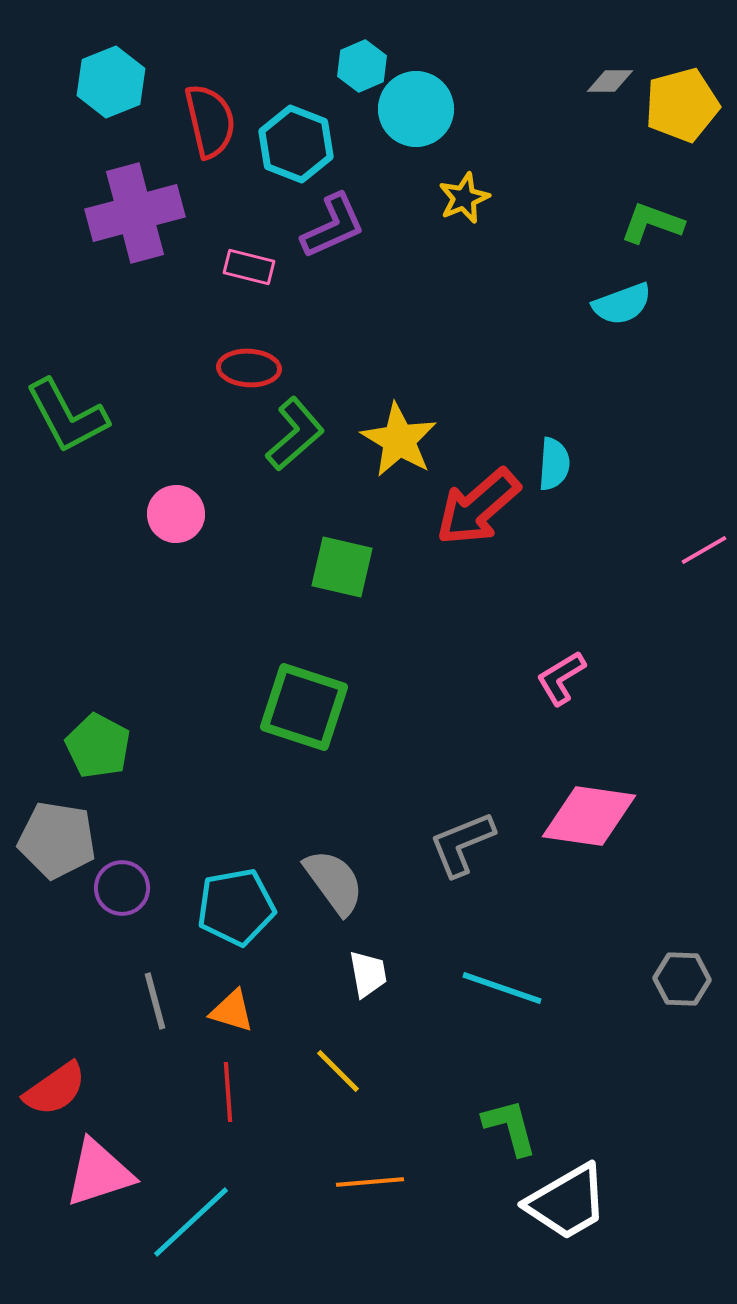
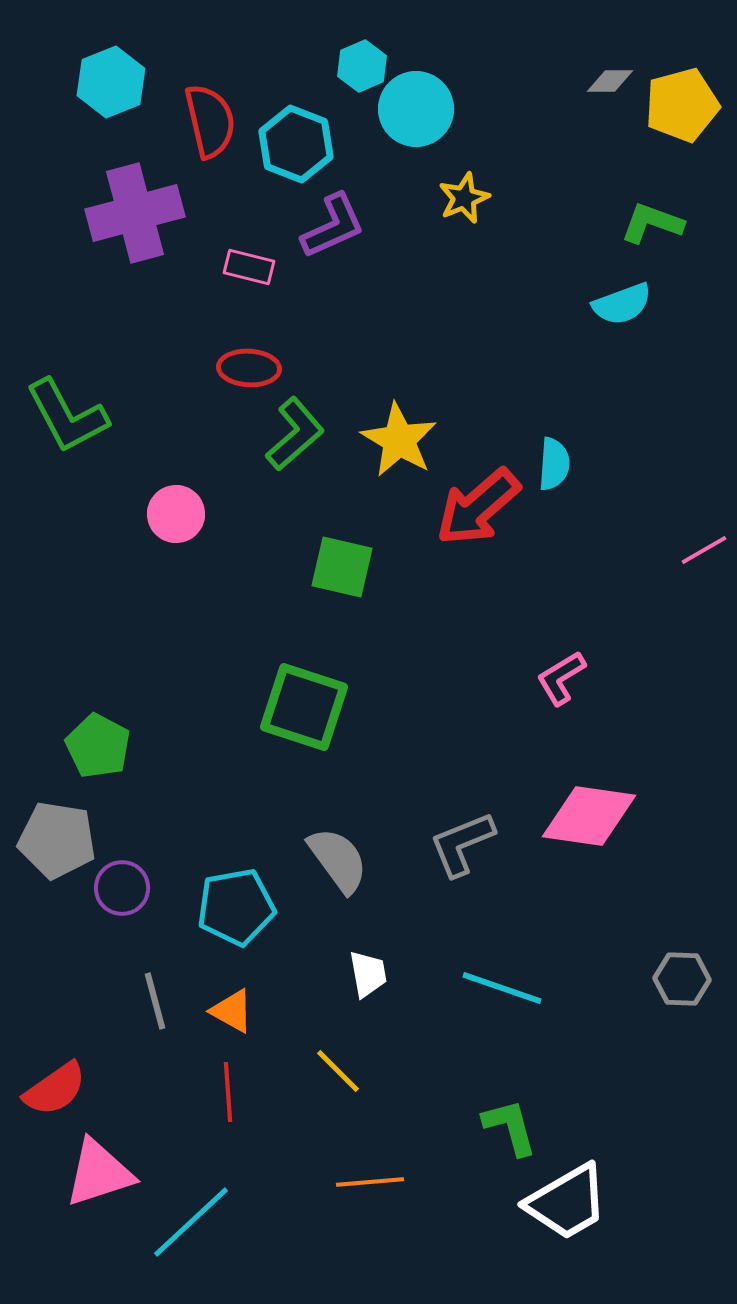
gray semicircle at (334, 882): moved 4 px right, 22 px up
orange triangle at (232, 1011): rotated 12 degrees clockwise
